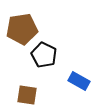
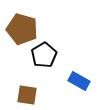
brown pentagon: rotated 24 degrees clockwise
black pentagon: rotated 15 degrees clockwise
